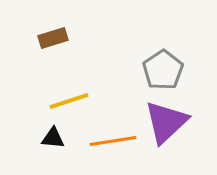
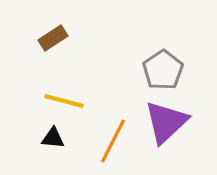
brown rectangle: rotated 16 degrees counterclockwise
yellow line: moved 5 px left; rotated 33 degrees clockwise
orange line: rotated 54 degrees counterclockwise
